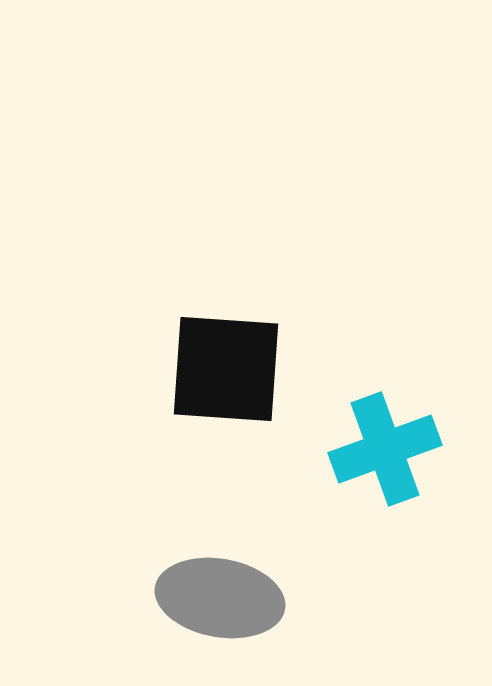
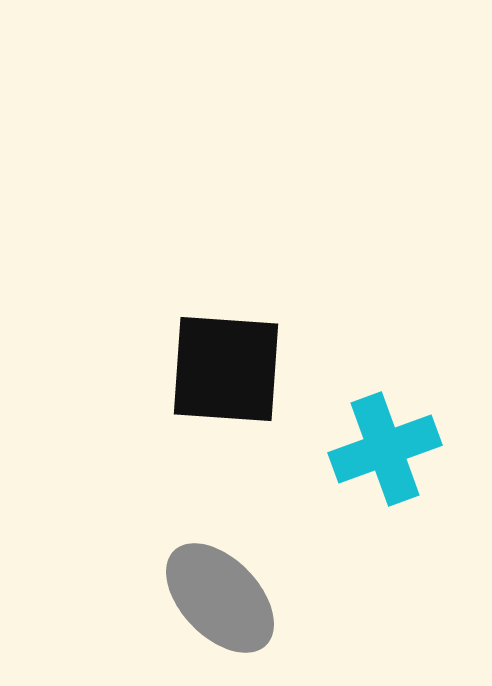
gray ellipse: rotated 36 degrees clockwise
